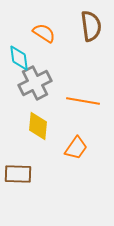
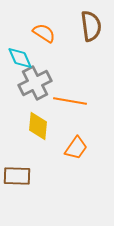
cyan diamond: moved 1 px right; rotated 16 degrees counterclockwise
orange line: moved 13 px left
brown rectangle: moved 1 px left, 2 px down
